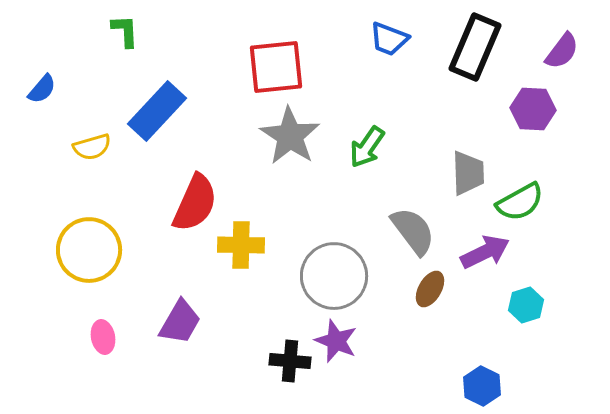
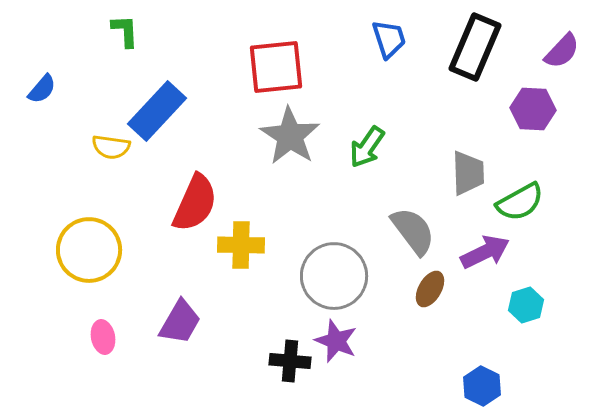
blue trapezoid: rotated 129 degrees counterclockwise
purple semicircle: rotated 6 degrees clockwise
yellow semicircle: moved 19 px right; rotated 24 degrees clockwise
